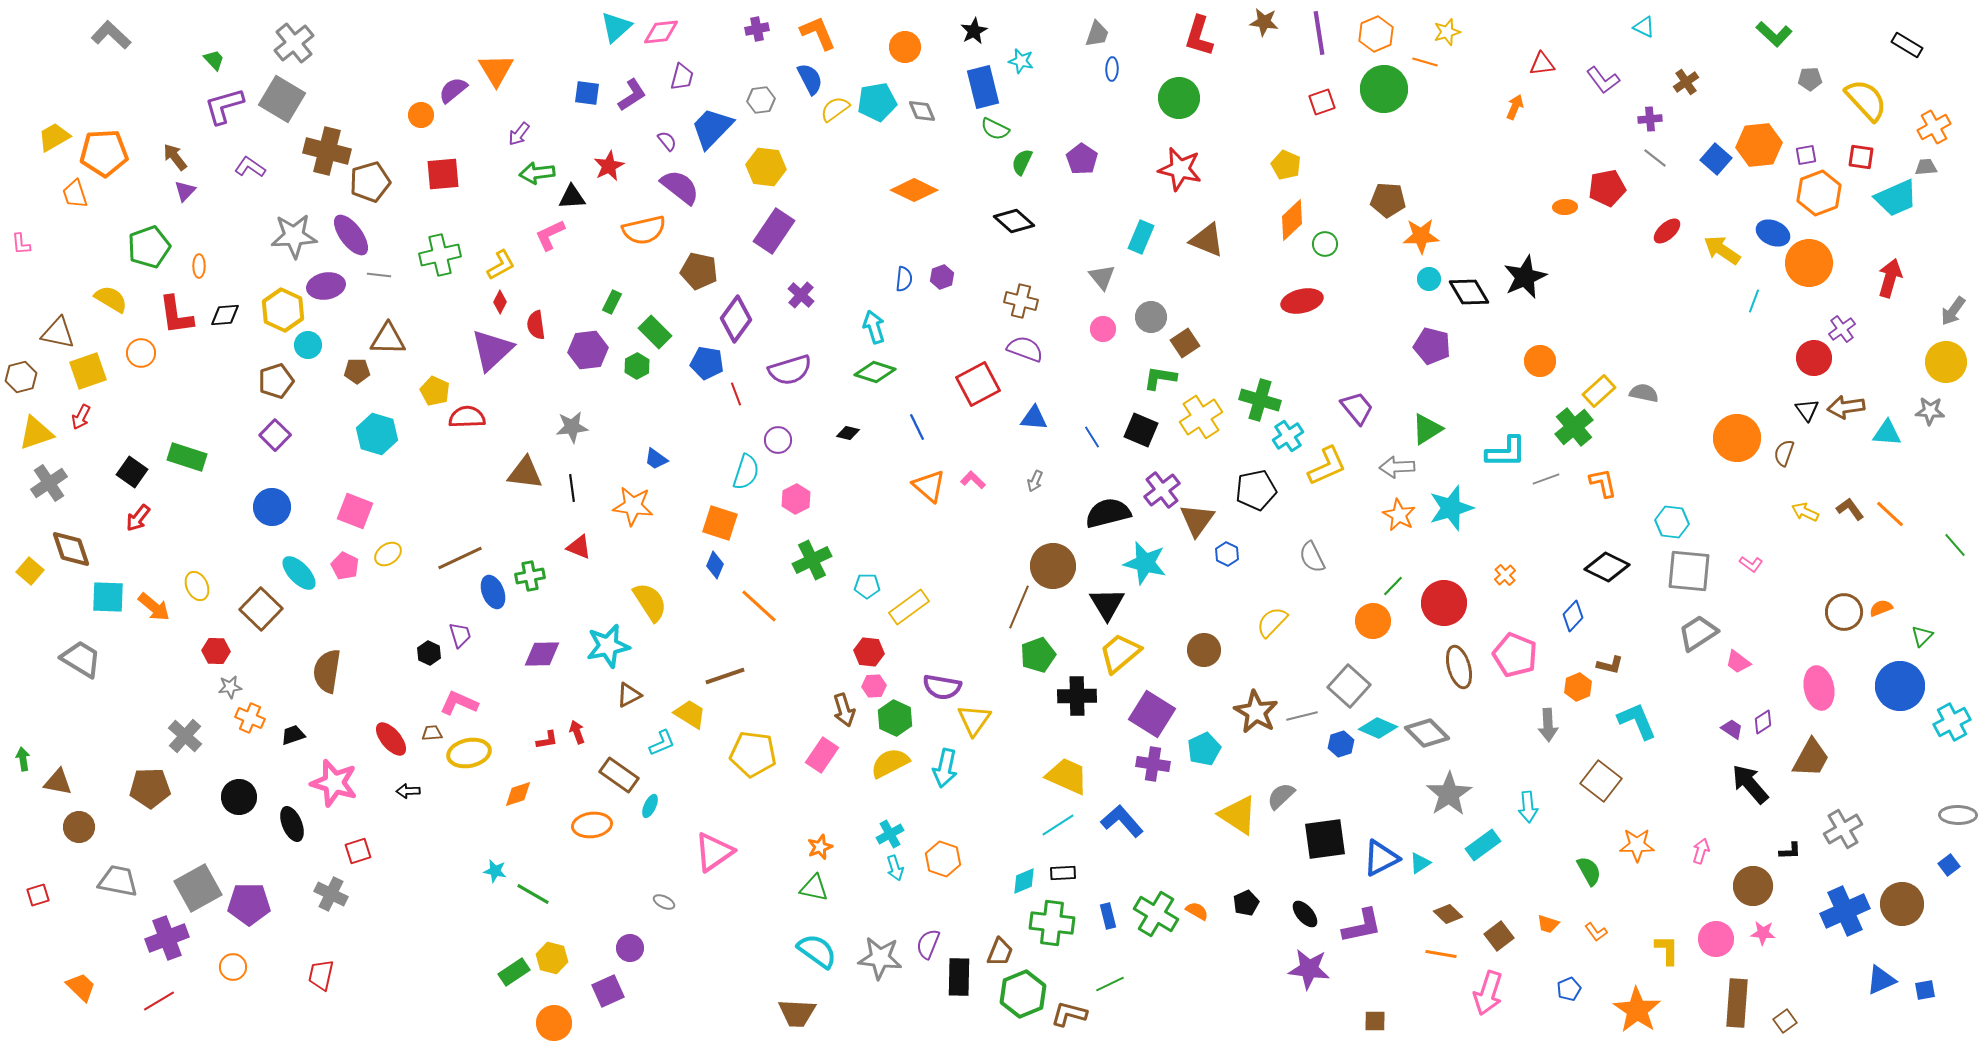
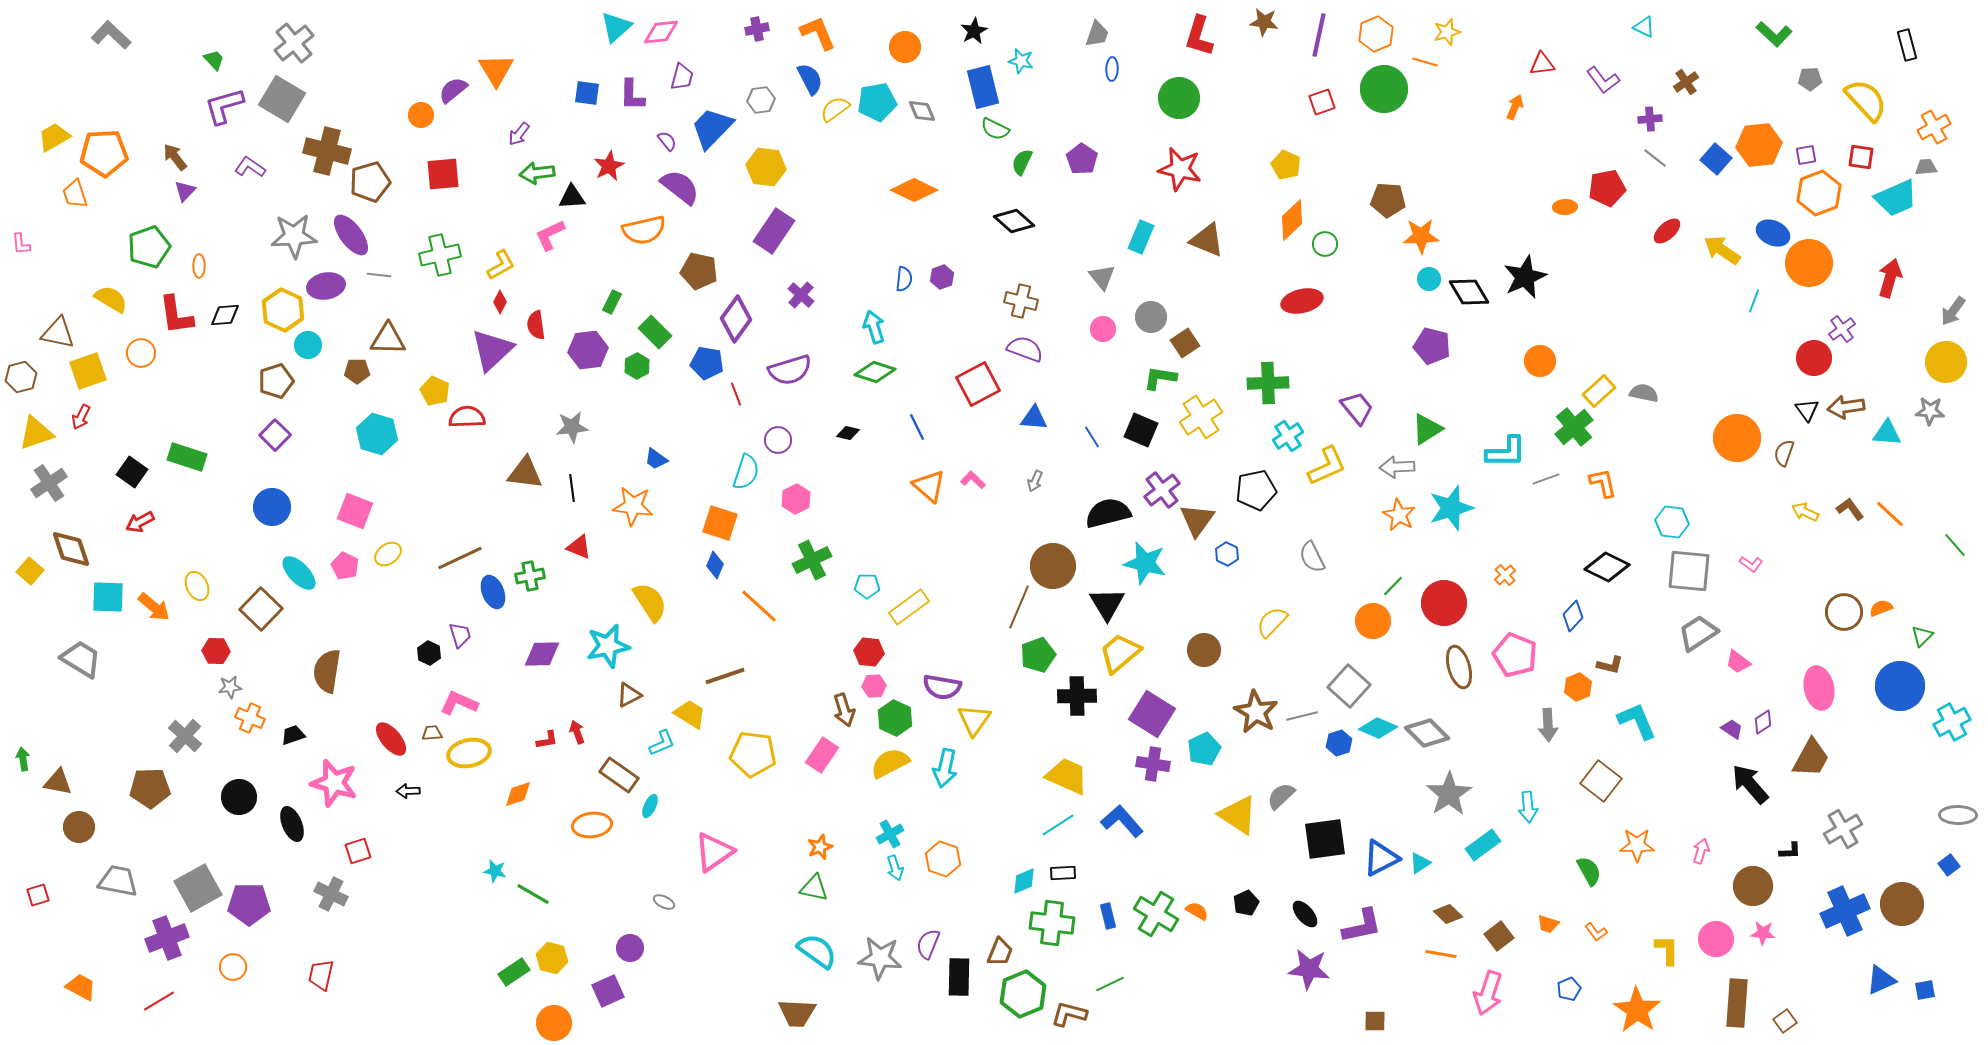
purple line at (1319, 33): moved 2 px down; rotated 21 degrees clockwise
black rectangle at (1907, 45): rotated 44 degrees clockwise
purple L-shape at (632, 95): rotated 124 degrees clockwise
green cross at (1260, 400): moved 8 px right, 17 px up; rotated 18 degrees counterclockwise
red arrow at (138, 518): moved 2 px right, 4 px down; rotated 24 degrees clockwise
blue hexagon at (1341, 744): moved 2 px left, 1 px up
orange trapezoid at (81, 987): rotated 16 degrees counterclockwise
